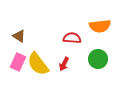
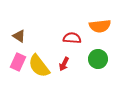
yellow semicircle: moved 1 px right, 2 px down
